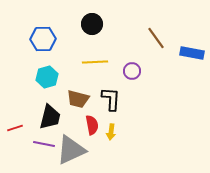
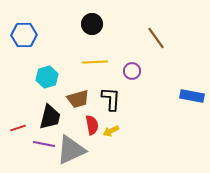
blue hexagon: moved 19 px left, 4 px up
blue rectangle: moved 43 px down
brown trapezoid: rotated 30 degrees counterclockwise
red line: moved 3 px right
yellow arrow: moved 1 px up; rotated 56 degrees clockwise
